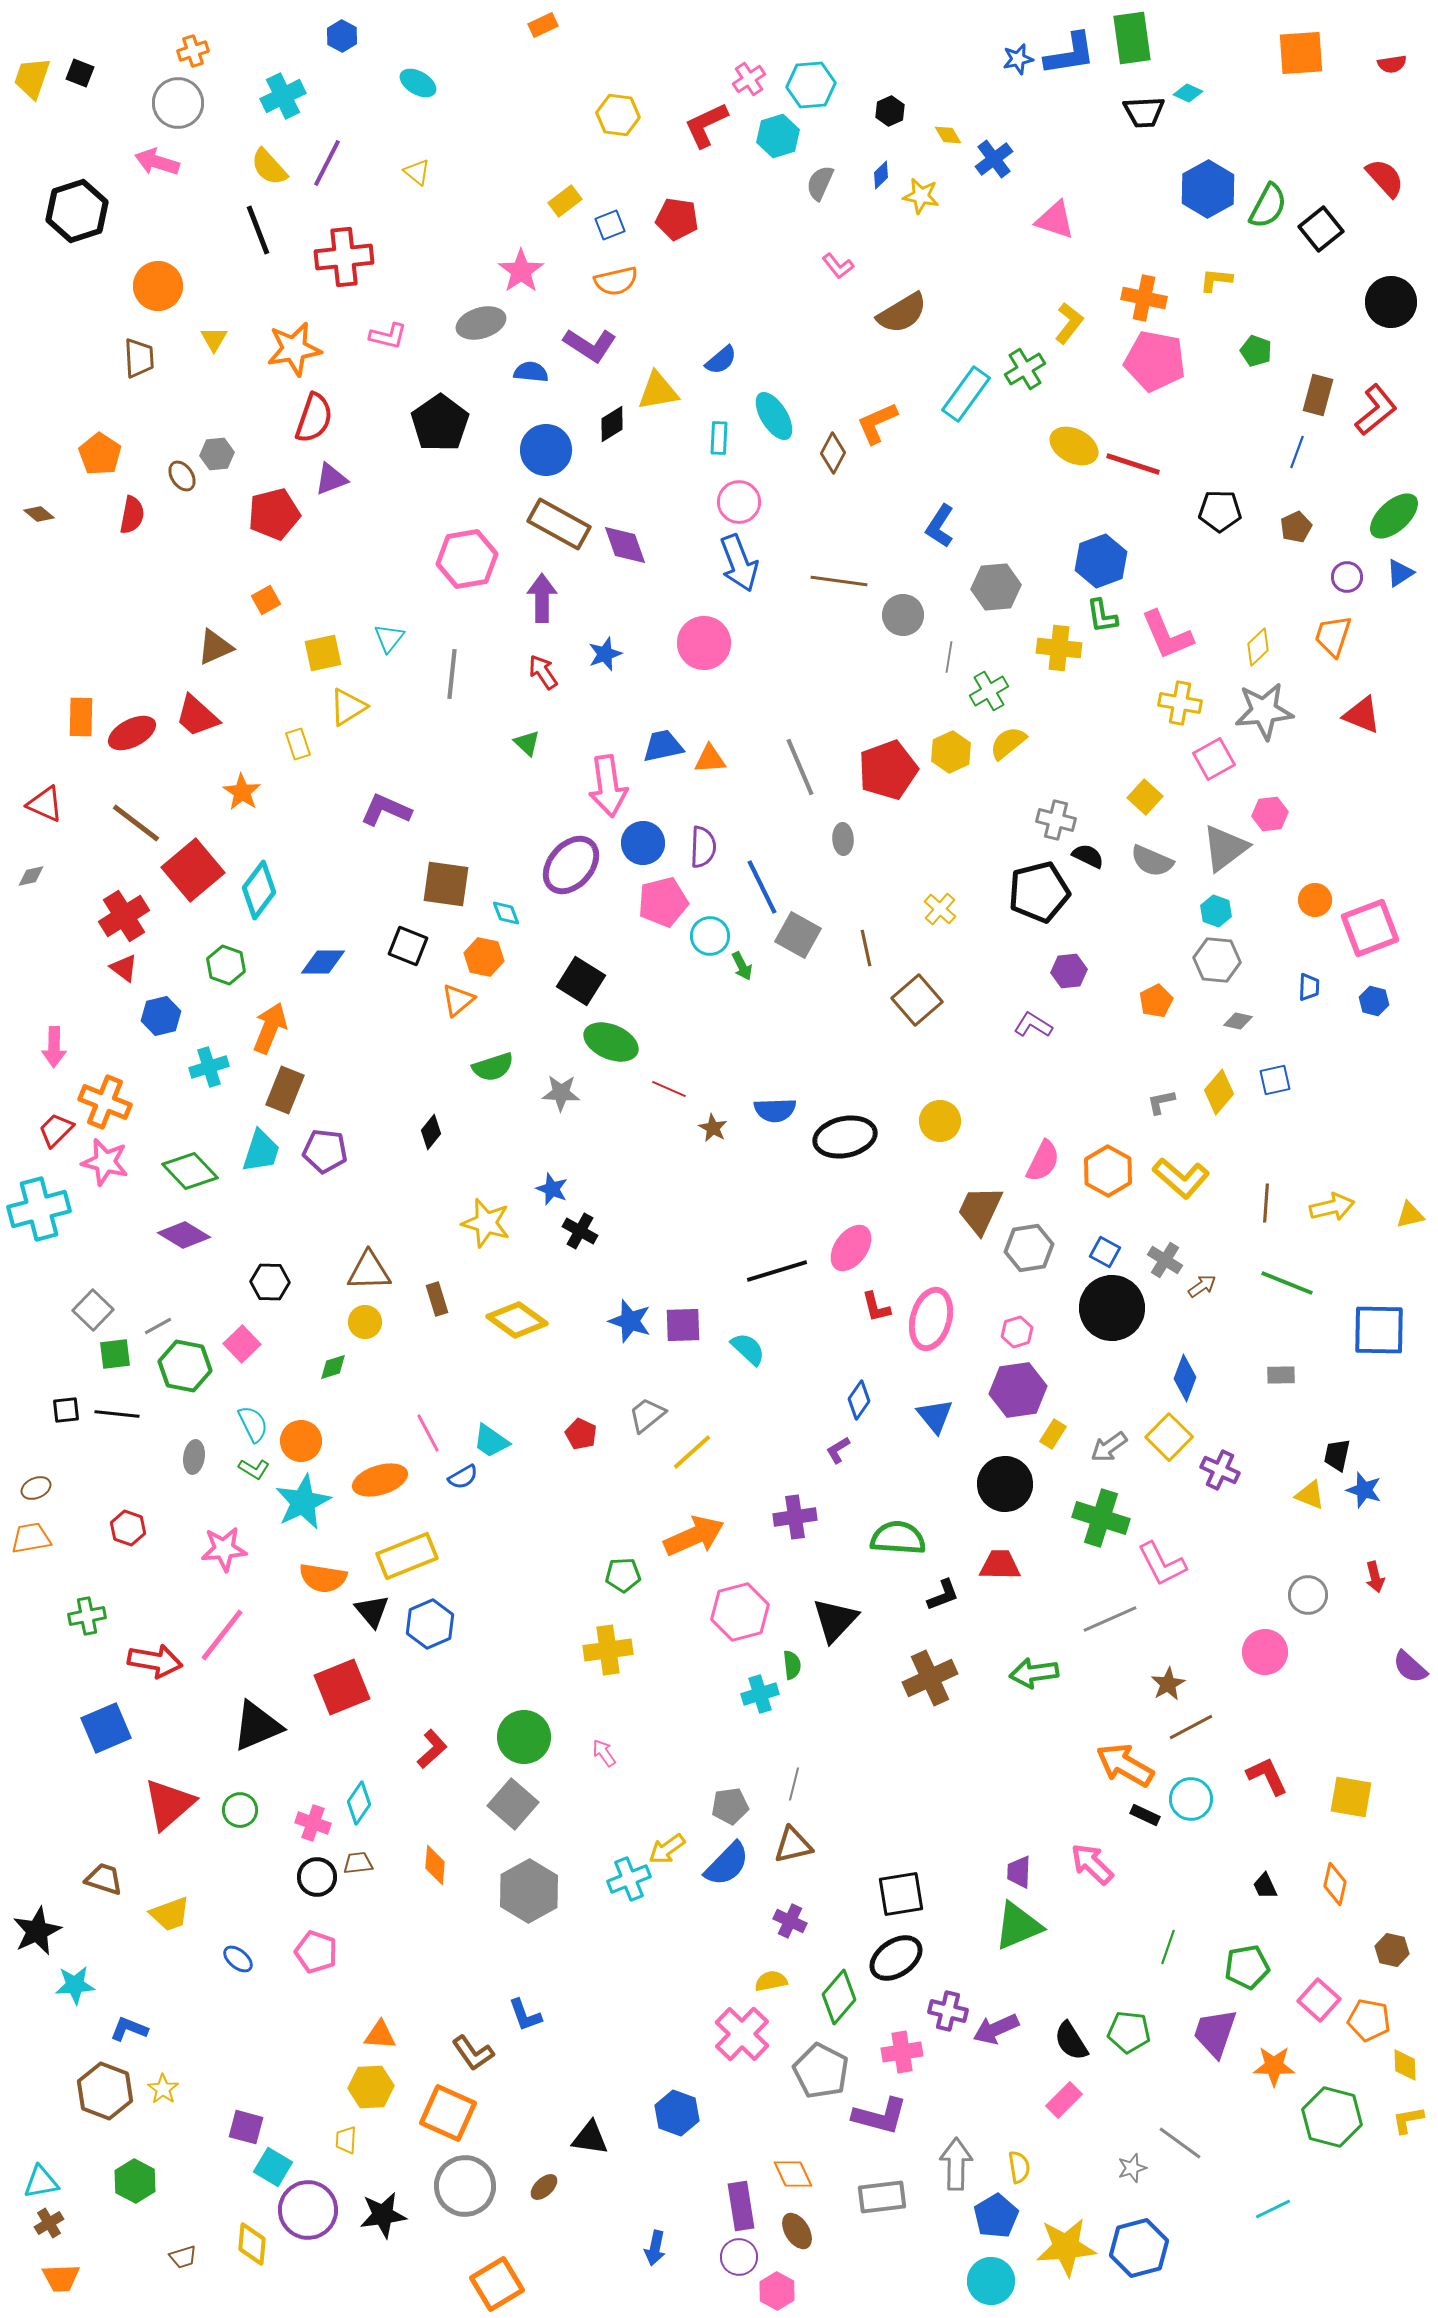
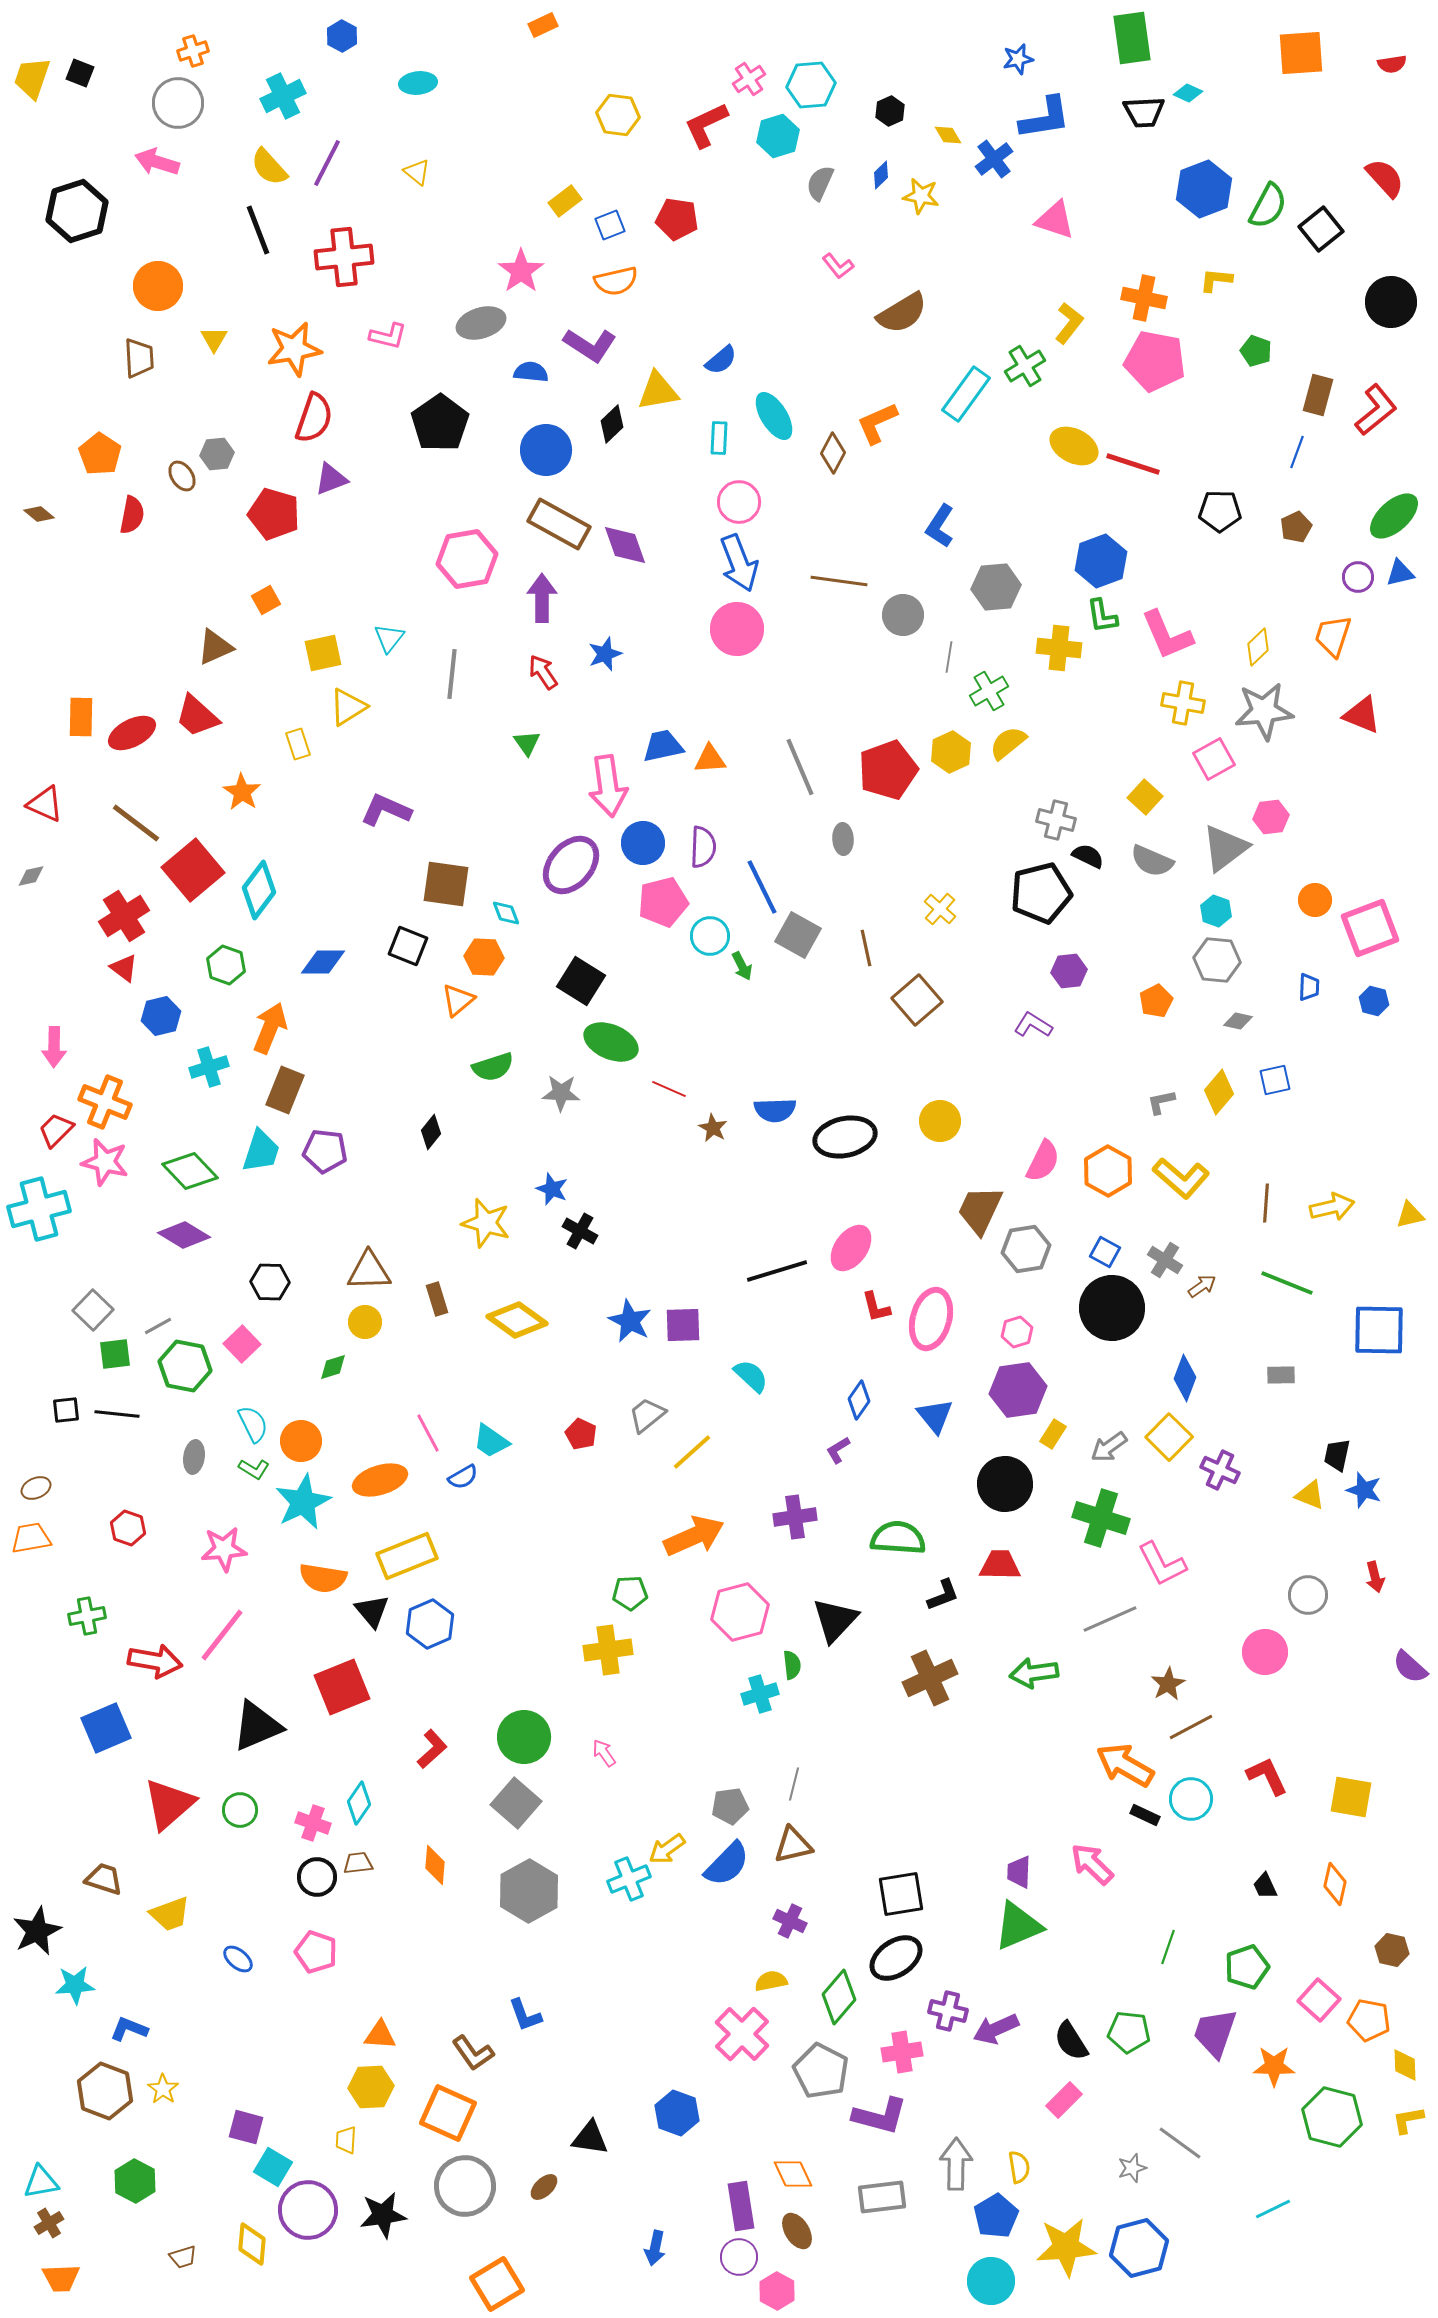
blue L-shape at (1070, 54): moved 25 px left, 64 px down
cyan ellipse at (418, 83): rotated 36 degrees counterclockwise
blue hexagon at (1208, 189): moved 4 px left; rotated 8 degrees clockwise
green cross at (1025, 369): moved 3 px up
black diamond at (612, 424): rotated 12 degrees counterclockwise
red pentagon at (274, 514): rotated 30 degrees clockwise
blue triangle at (1400, 573): rotated 20 degrees clockwise
purple circle at (1347, 577): moved 11 px right
pink circle at (704, 643): moved 33 px right, 14 px up
yellow cross at (1180, 703): moved 3 px right
green triangle at (527, 743): rotated 12 degrees clockwise
pink hexagon at (1270, 814): moved 1 px right, 3 px down
black pentagon at (1039, 892): moved 2 px right, 1 px down
orange hexagon at (484, 957): rotated 9 degrees counterclockwise
gray hexagon at (1029, 1248): moved 3 px left, 1 px down
blue star at (630, 1321): rotated 9 degrees clockwise
cyan semicircle at (748, 1349): moved 3 px right, 27 px down
green pentagon at (623, 1575): moved 7 px right, 18 px down
gray square at (513, 1804): moved 3 px right, 1 px up
green pentagon at (1247, 1967): rotated 9 degrees counterclockwise
